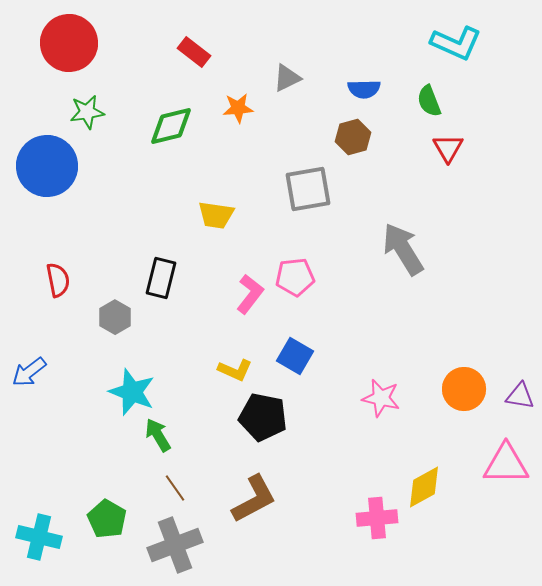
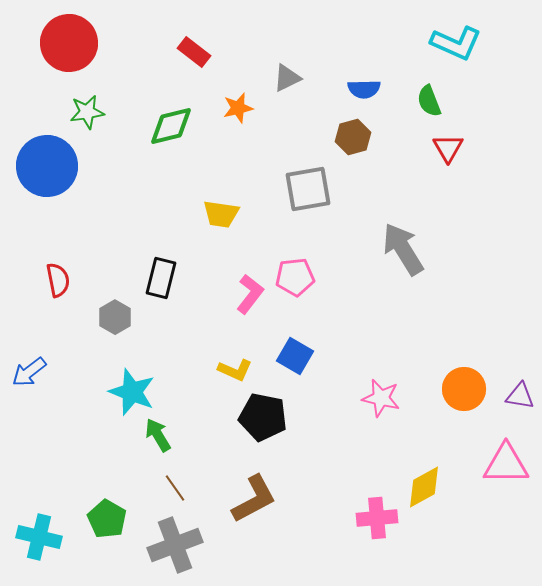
orange star: rotated 8 degrees counterclockwise
yellow trapezoid: moved 5 px right, 1 px up
